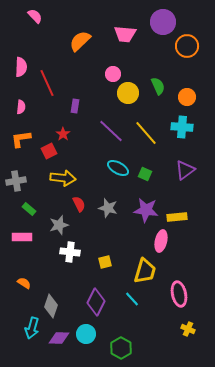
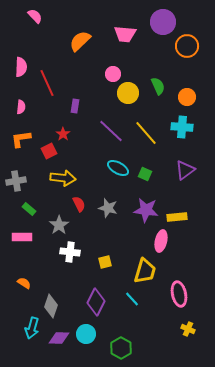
gray star at (59, 225): rotated 18 degrees counterclockwise
